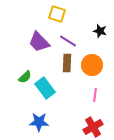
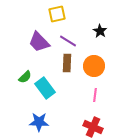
yellow square: rotated 30 degrees counterclockwise
black star: rotated 16 degrees clockwise
orange circle: moved 2 px right, 1 px down
red cross: rotated 36 degrees counterclockwise
